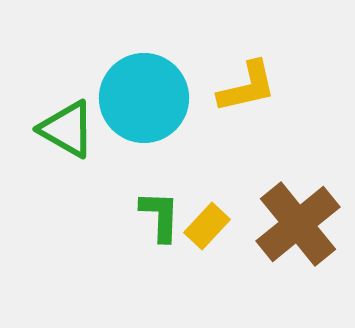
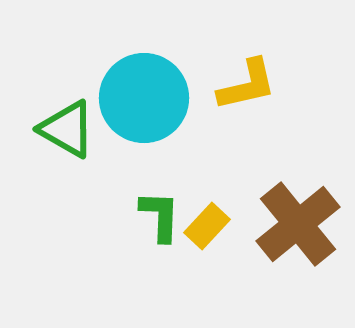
yellow L-shape: moved 2 px up
